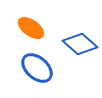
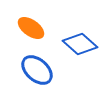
blue ellipse: moved 2 px down
